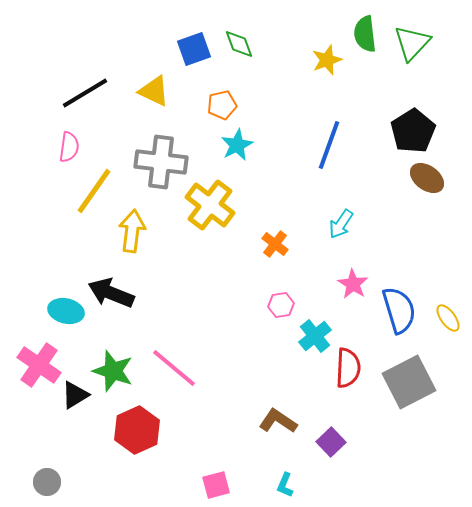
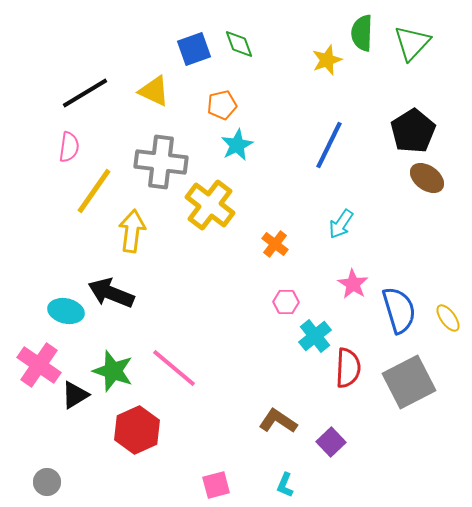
green semicircle: moved 3 px left, 1 px up; rotated 9 degrees clockwise
blue line: rotated 6 degrees clockwise
pink hexagon: moved 5 px right, 3 px up; rotated 10 degrees clockwise
